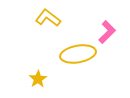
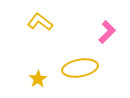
yellow L-shape: moved 8 px left, 4 px down
yellow ellipse: moved 2 px right, 14 px down
